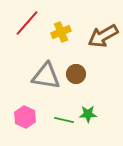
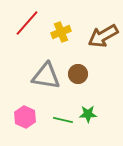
brown circle: moved 2 px right
green line: moved 1 px left
